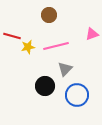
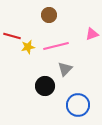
blue circle: moved 1 px right, 10 px down
